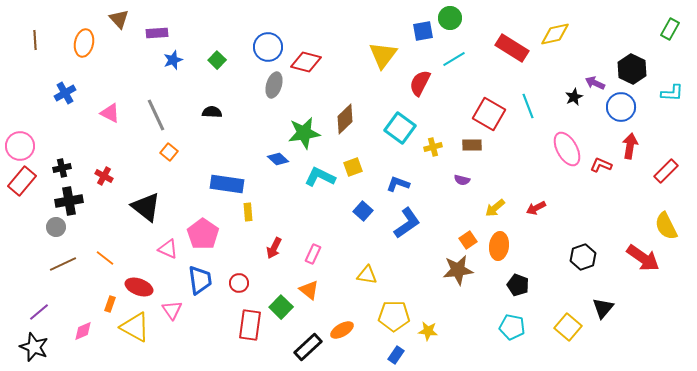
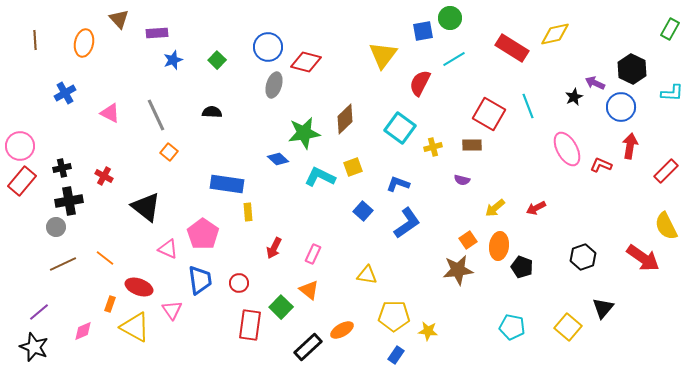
black pentagon at (518, 285): moved 4 px right, 18 px up
